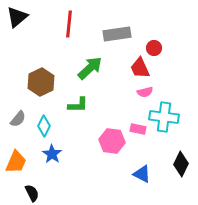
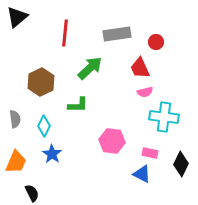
red line: moved 4 px left, 9 px down
red circle: moved 2 px right, 6 px up
gray semicircle: moved 3 px left; rotated 48 degrees counterclockwise
pink rectangle: moved 12 px right, 24 px down
